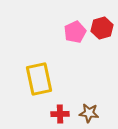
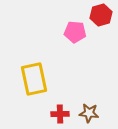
red hexagon: moved 1 px left, 13 px up
pink pentagon: rotated 30 degrees clockwise
yellow rectangle: moved 5 px left
